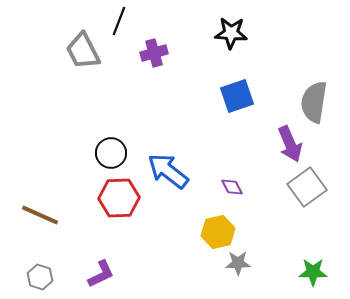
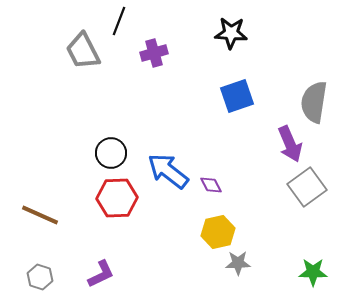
purple diamond: moved 21 px left, 2 px up
red hexagon: moved 2 px left
